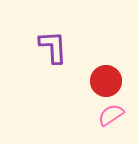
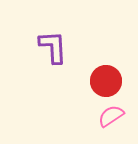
pink semicircle: moved 1 px down
